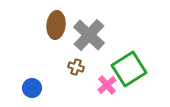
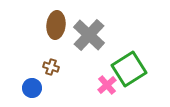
brown cross: moved 25 px left
